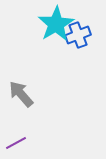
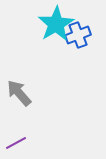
gray arrow: moved 2 px left, 1 px up
